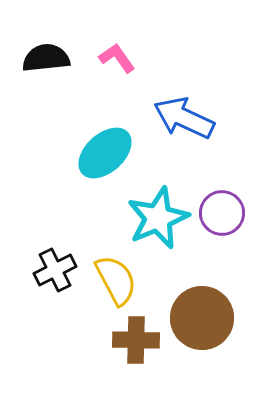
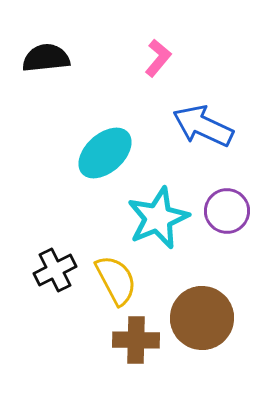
pink L-shape: moved 41 px right; rotated 75 degrees clockwise
blue arrow: moved 19 px right, 8 px down
purple circle: moved 5 px right, 2 px up
